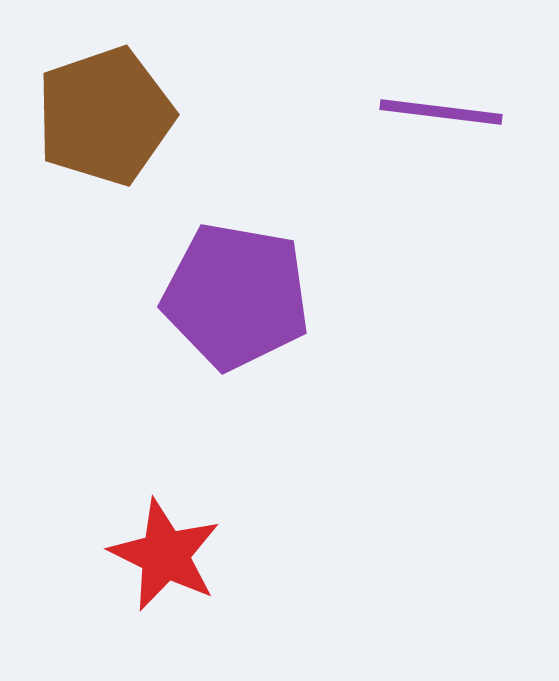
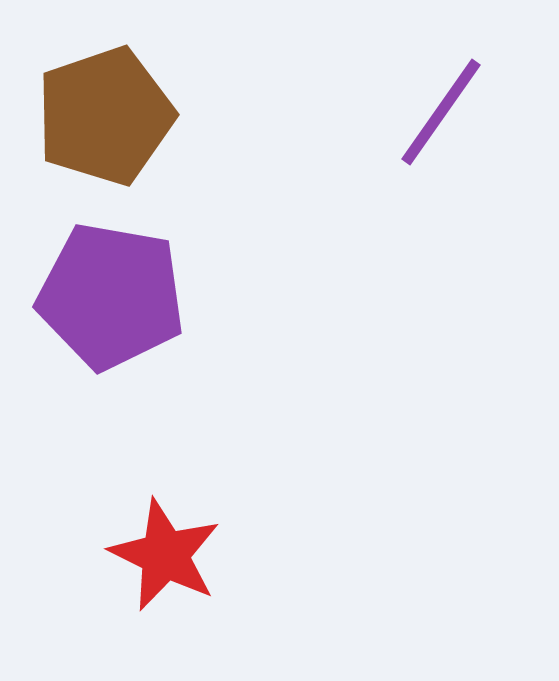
purple line: rotated 62 degrees counterclockwise
purple pentagon: moved 125 px left
